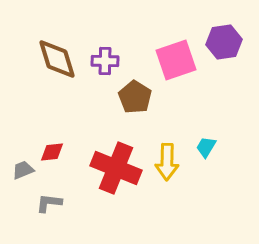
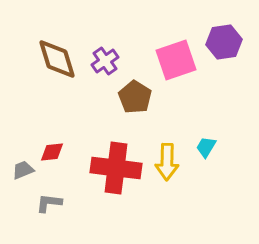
purple cross: rotated 36 degrees counterclockwise
red cross: rotated 15 degrees counterclockwise
